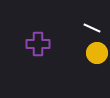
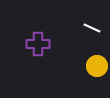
yellow circle: moved 13 px down
